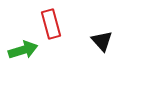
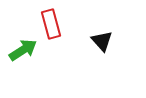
green arrow: rotated 16 degrees counterclockwise
